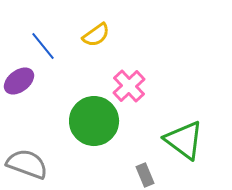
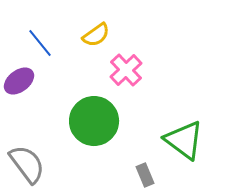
blue line: moved 3 px left, 3 px up
pink cross: moved 3 px left, 16 px up
gray semicircle: rotated 33 degrees clockwise
